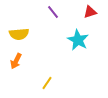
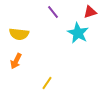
yellow semicircle: rotated 12 degrees clockwise
cyan star: moved 7 px up
